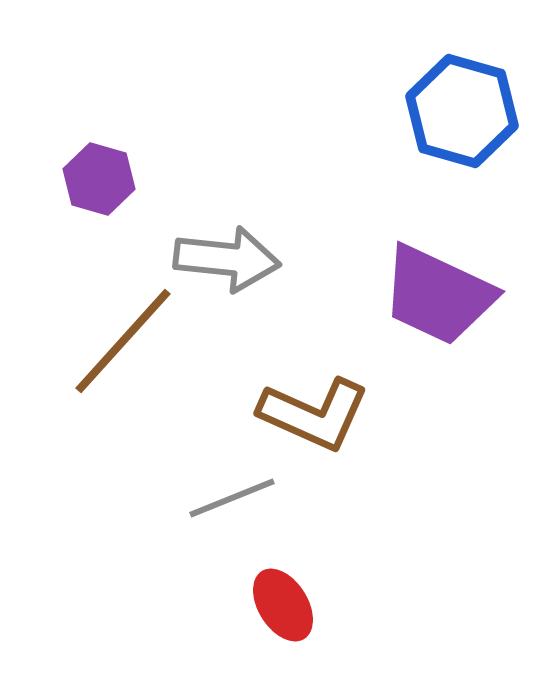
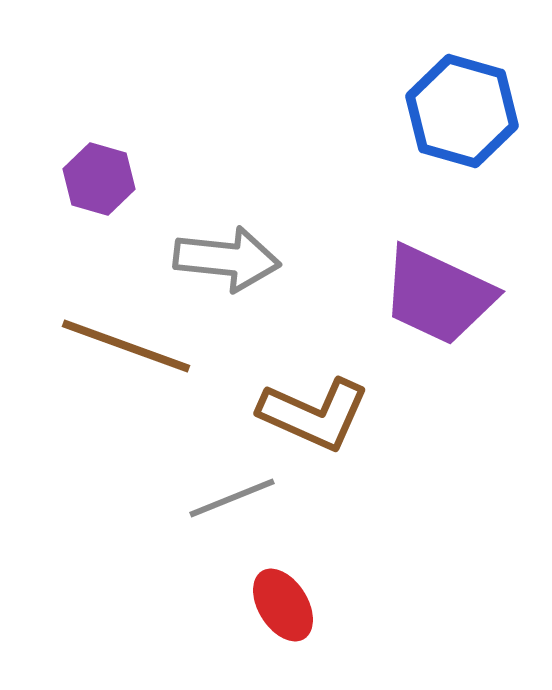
brown line: moved 3 px right, 5 px down; rotated 68 degrees clockwise
